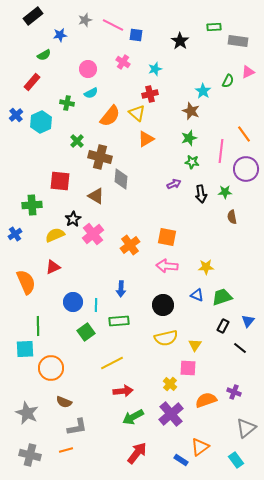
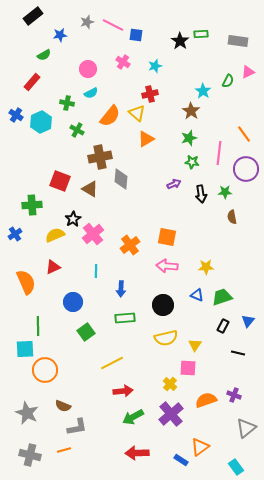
gray star at (85, 20): moved 2 px right, 2 px down
green rectangle at (214, 27): moved 13 px left, 7 px down
cyan star at (155, 69): moved 3 px up
brown star at (191, 111): rotated 12 degrees clockwise
blue cross at (16, 115): rotated 16 degrees counterclockwise
green cross at (77, 141): moved 11 px up; rotated 16 degrees counterclockwise
pink line at (221, 151): moved 2 px left, 2 px down
brown cross at (100, 157): rotated 25 degrees counterclockwise
red square at (60, 181): rotated 15 degrees clockwise
brown triangle at (96, 196): moved 6 px left, 7 px up
cyan line at (96, 305): moved 34 px up
green rectangle at (119, 321): moved 6 px right, 3 px up
black line at (240, 348): moved 2 px left, 5 px down; rotated 24 degrees counterclockwise
orange circle at (51, 368): moved 6 px left, 2 px down
purple cross at (234, 392): moved 3 px down
brown semicircle at (64, 402): moved 1 px left, 4 px down
orange line at (66, 450): moved 2 px left
red arrow at (137, 453): rotated 130 degrees counterclockwise
cyan rectangle at (236, 460): moved 7 px down
